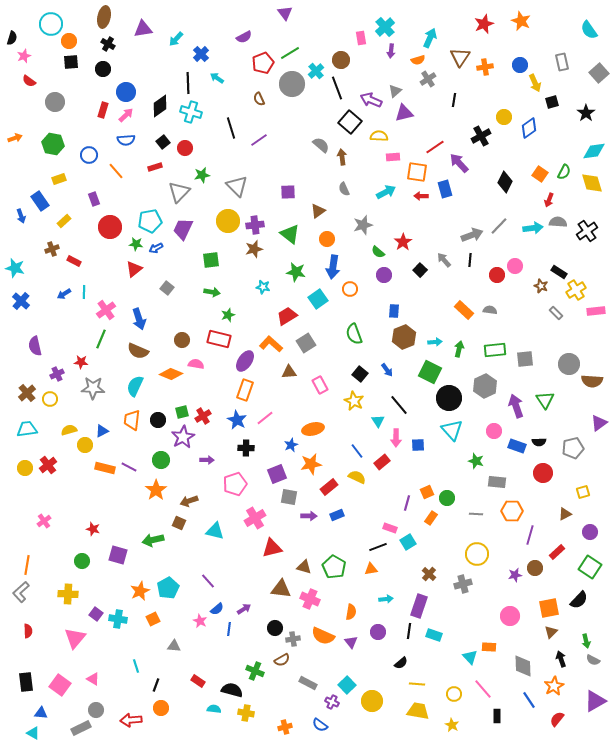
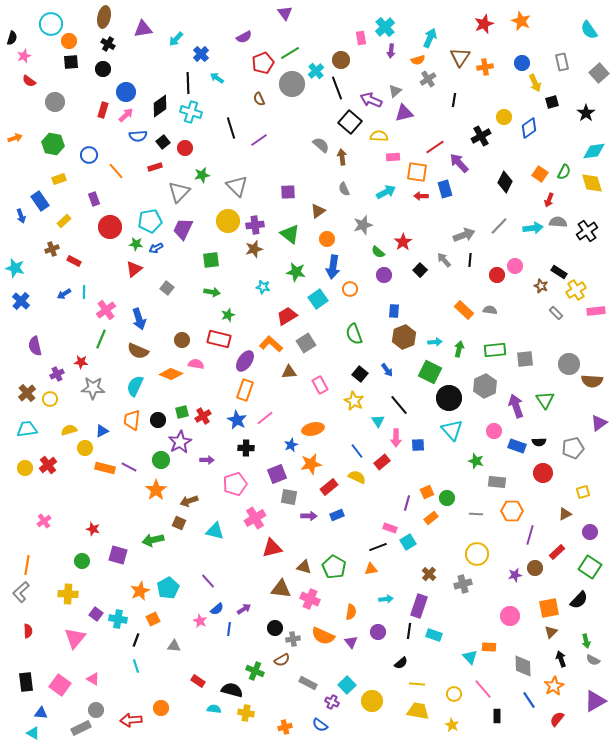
blue circle at (520, 65): moved 2 px right, 2 px up
blue semicircle at (126, 140): moved 12 px right, 4 px up
gray arrow at (472, 235): moved 8 px left
purple star at (183, 437): moved 3 px left, 5 px down
yellow circle at (85, 445): moved 3 px down
orange rectangle at (431, 518): rotated 16 degrees clockwise
black line at (156, 685): moved 20 px left, 45 px up
